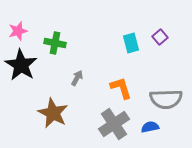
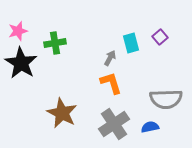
green cross: rotated 20 degrees counterclockwise
black star: moved 2 px up
gray arrow: moved 33 px right, 20 px up
orange L-shape: moved 10 px left, 5 px up
brown star: moved 9 px right
